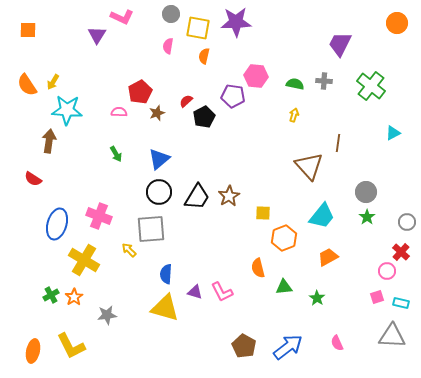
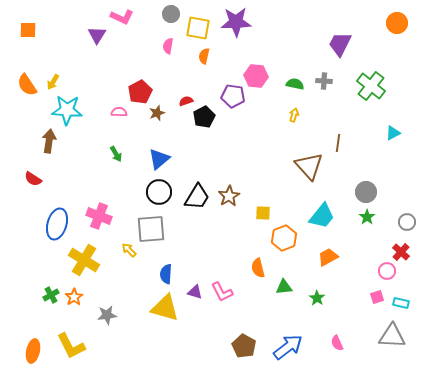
red semicircle at (186, 101): rotated 24 degrees clockwise
